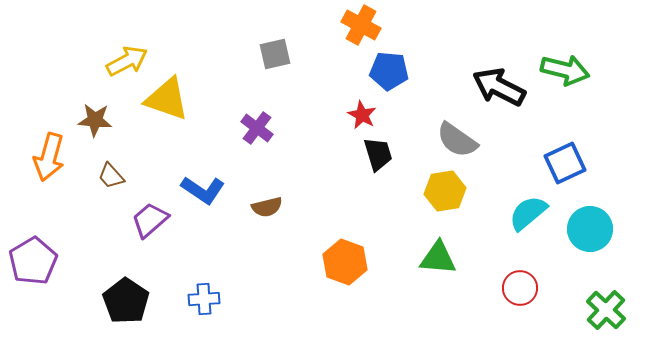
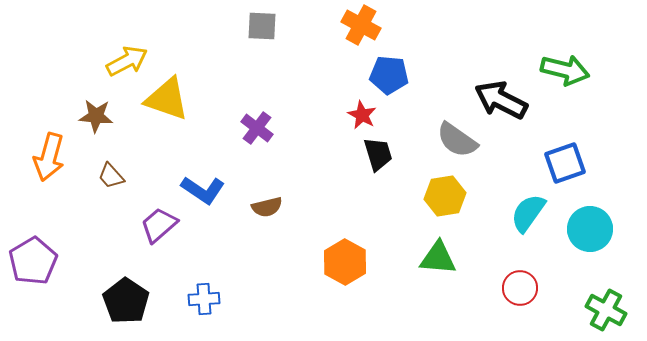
gray square: moved 13 px left, 28 px up; rotated 16 degrees clockwise
blue pentagon: moved 4 px down
black arrow: moved 2 px right, 13 px down
brown star: moved 1 px right, 4 px up
blue square: rotated 6 degrees clockwise
yellow hexagon: moved 5 px down
cyan semicircle: rotated 15 degrees counterclockwise
purple trapezoid: moved 9 px right, 5 px down
orange hexagon: rotated 9 degrees clockwise
green cross: rotated 15 degrees counterclockwise
